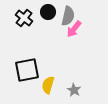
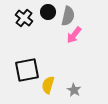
pink arrow: moved 6 px down
